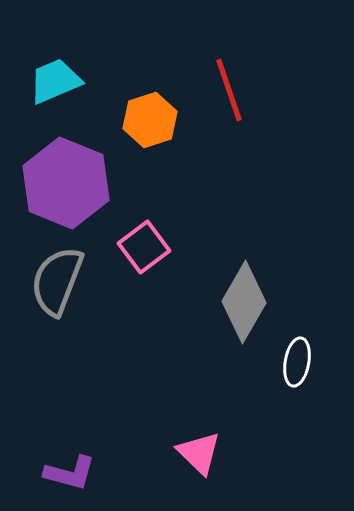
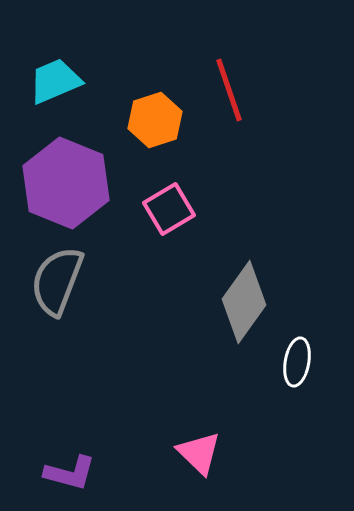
orange hexagon: moved 5 px right
pink square: moved 25 px right, 38 px up; rotated 6 degrees clockwise
gray diamond: rotated 6 degrees clockwise
